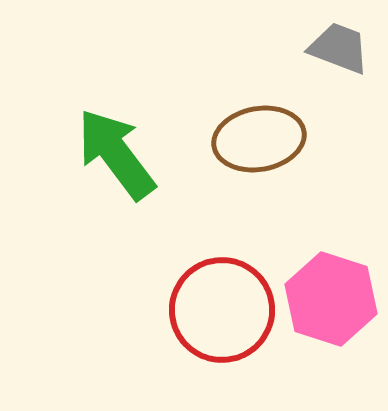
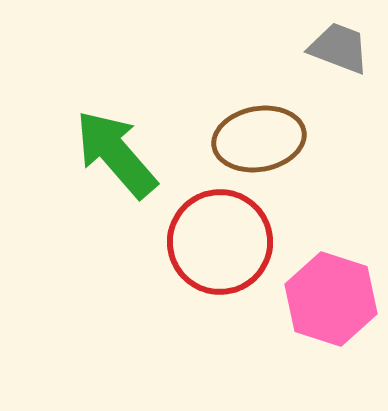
green arrow: rotated 4 degrees counterclockwise
red circle: moved 2 px left, 68 px up
